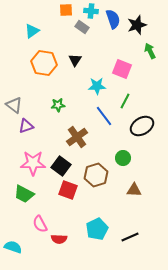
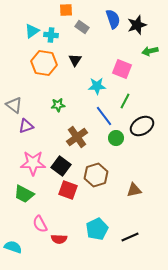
cyan cross: moved 40 px left, 24 px down
green arrow: rotated 77 degrees counterclockwise
green circle: moved 7 px left, 20 px up
brown triangle: rotated 14 degrees counterclockwise
